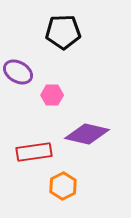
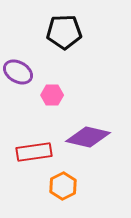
black pentagon: moved 1 px right
purple diamond: moved 1 px right, 3 px down
